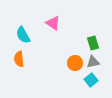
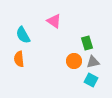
pink triangle: moved 1 px right, 2 px up
green rectangle: moved 6 px left
orange circle: moved 1 px left, 2 px up
cyan square: rotated 24 degrees counterclockwise
